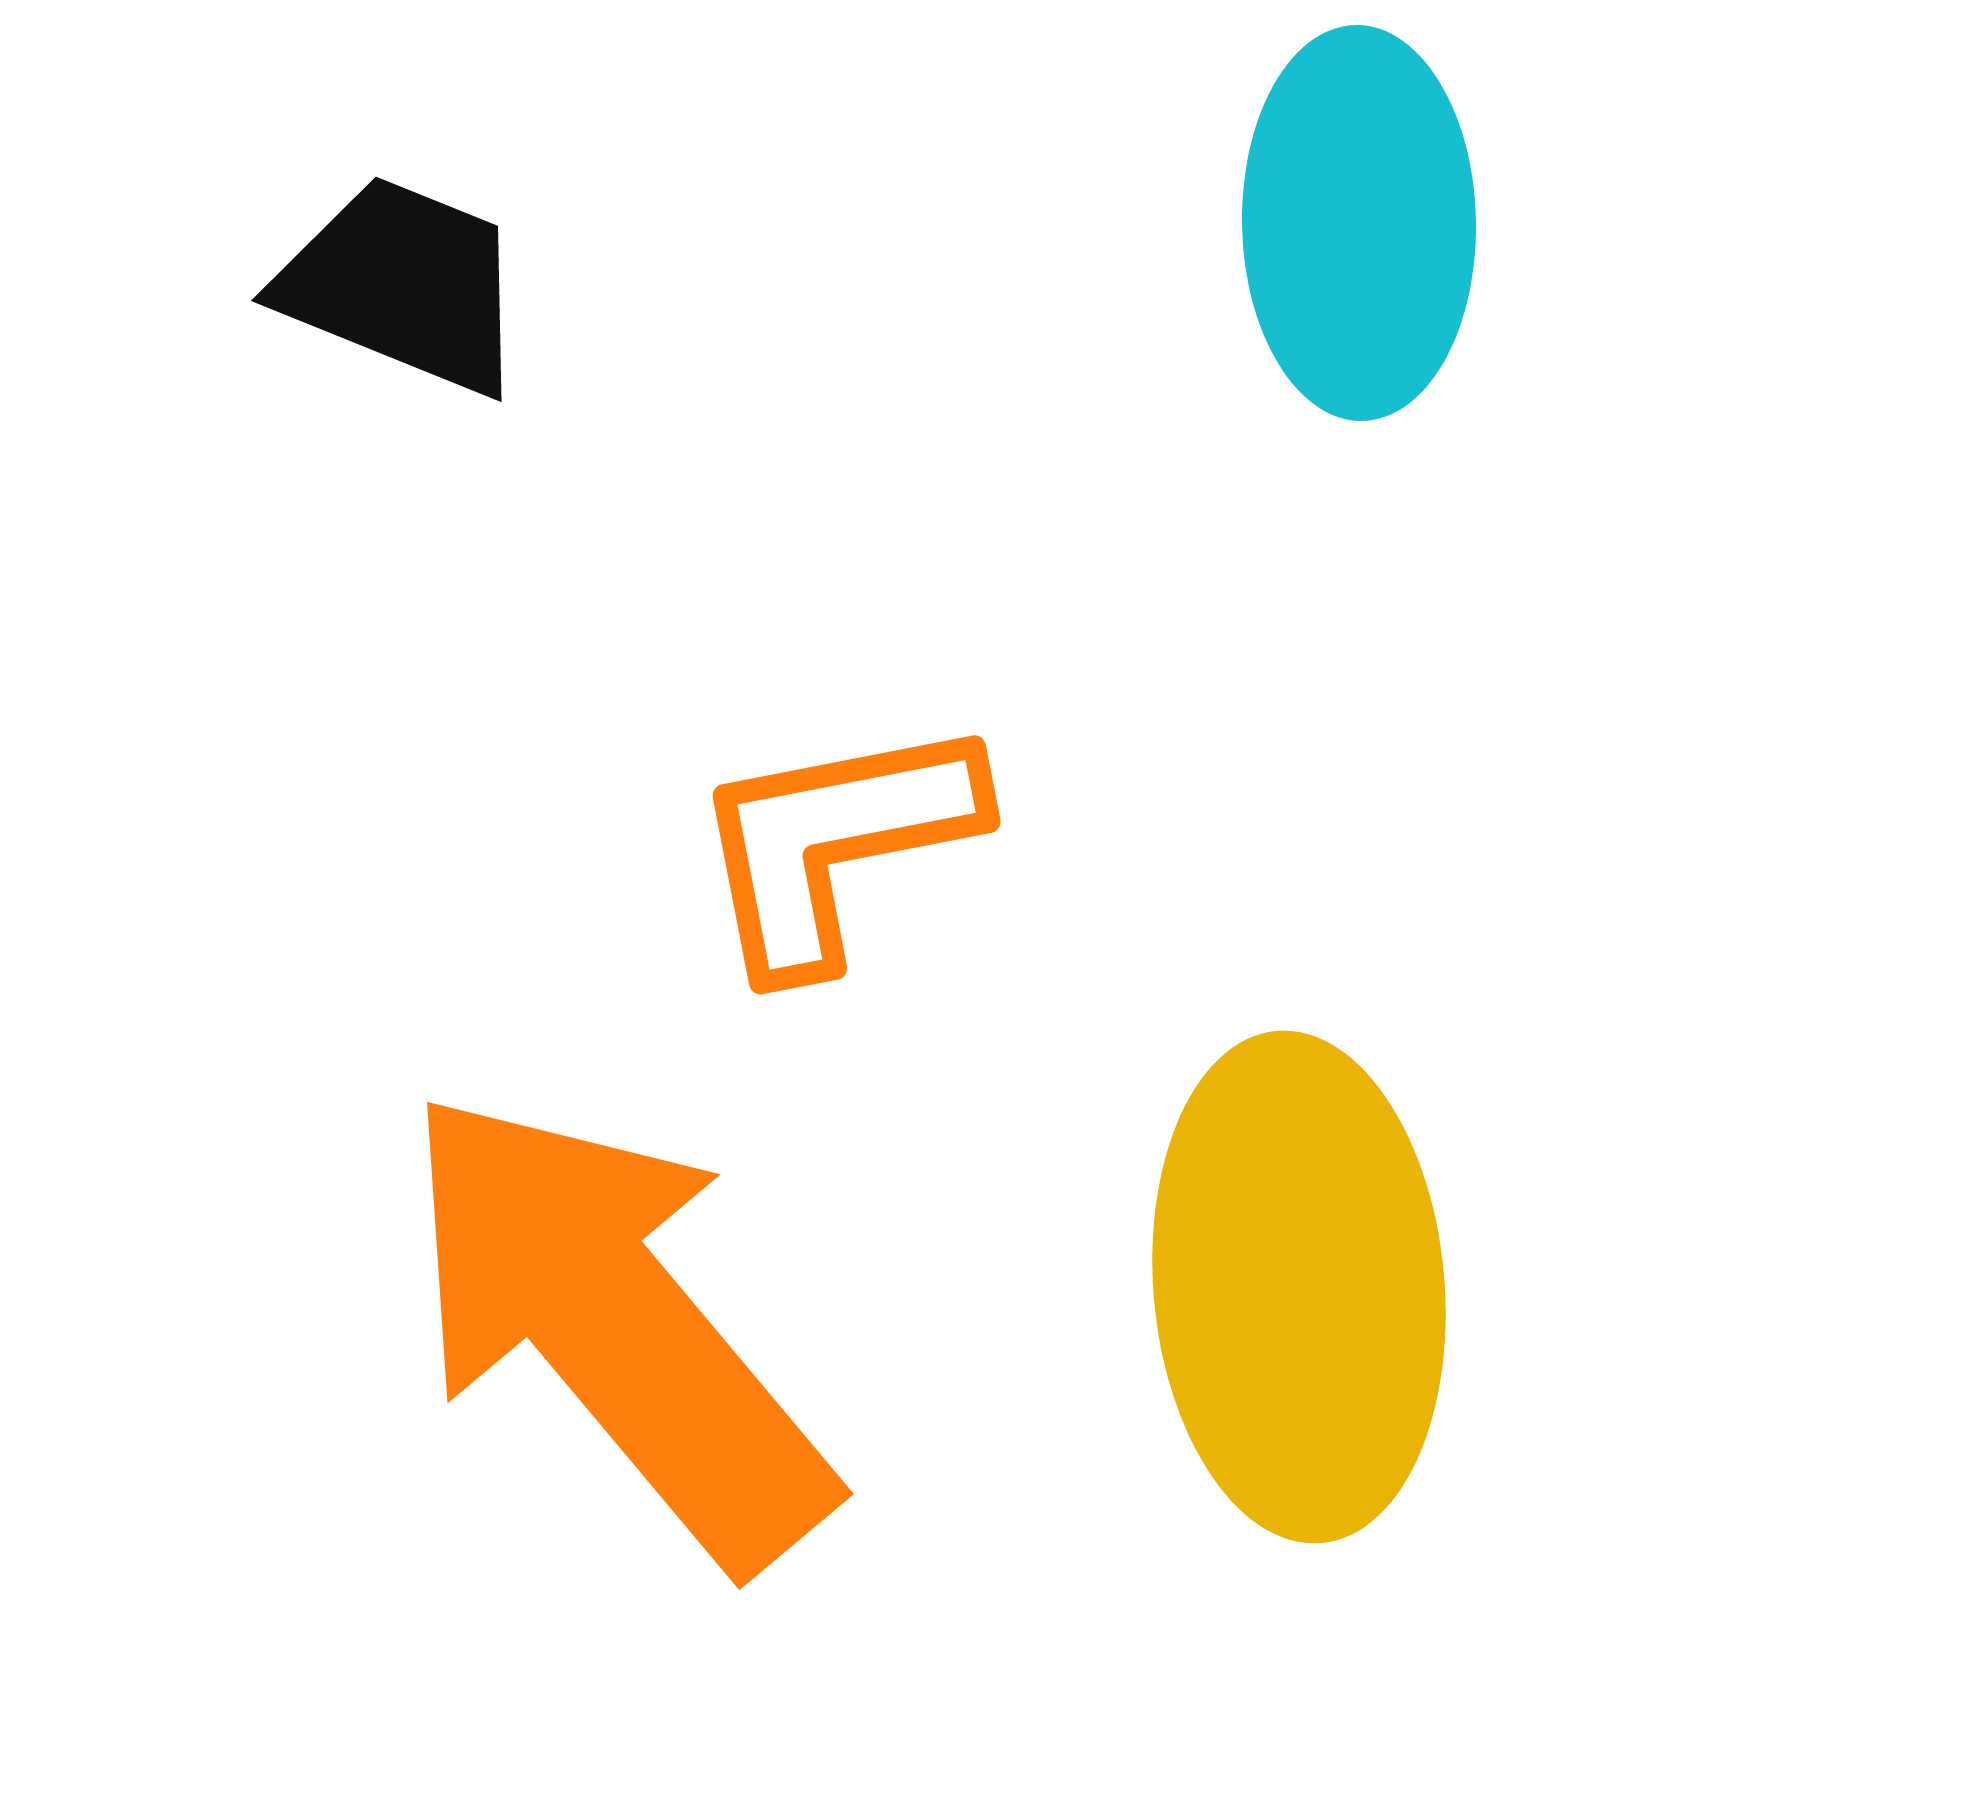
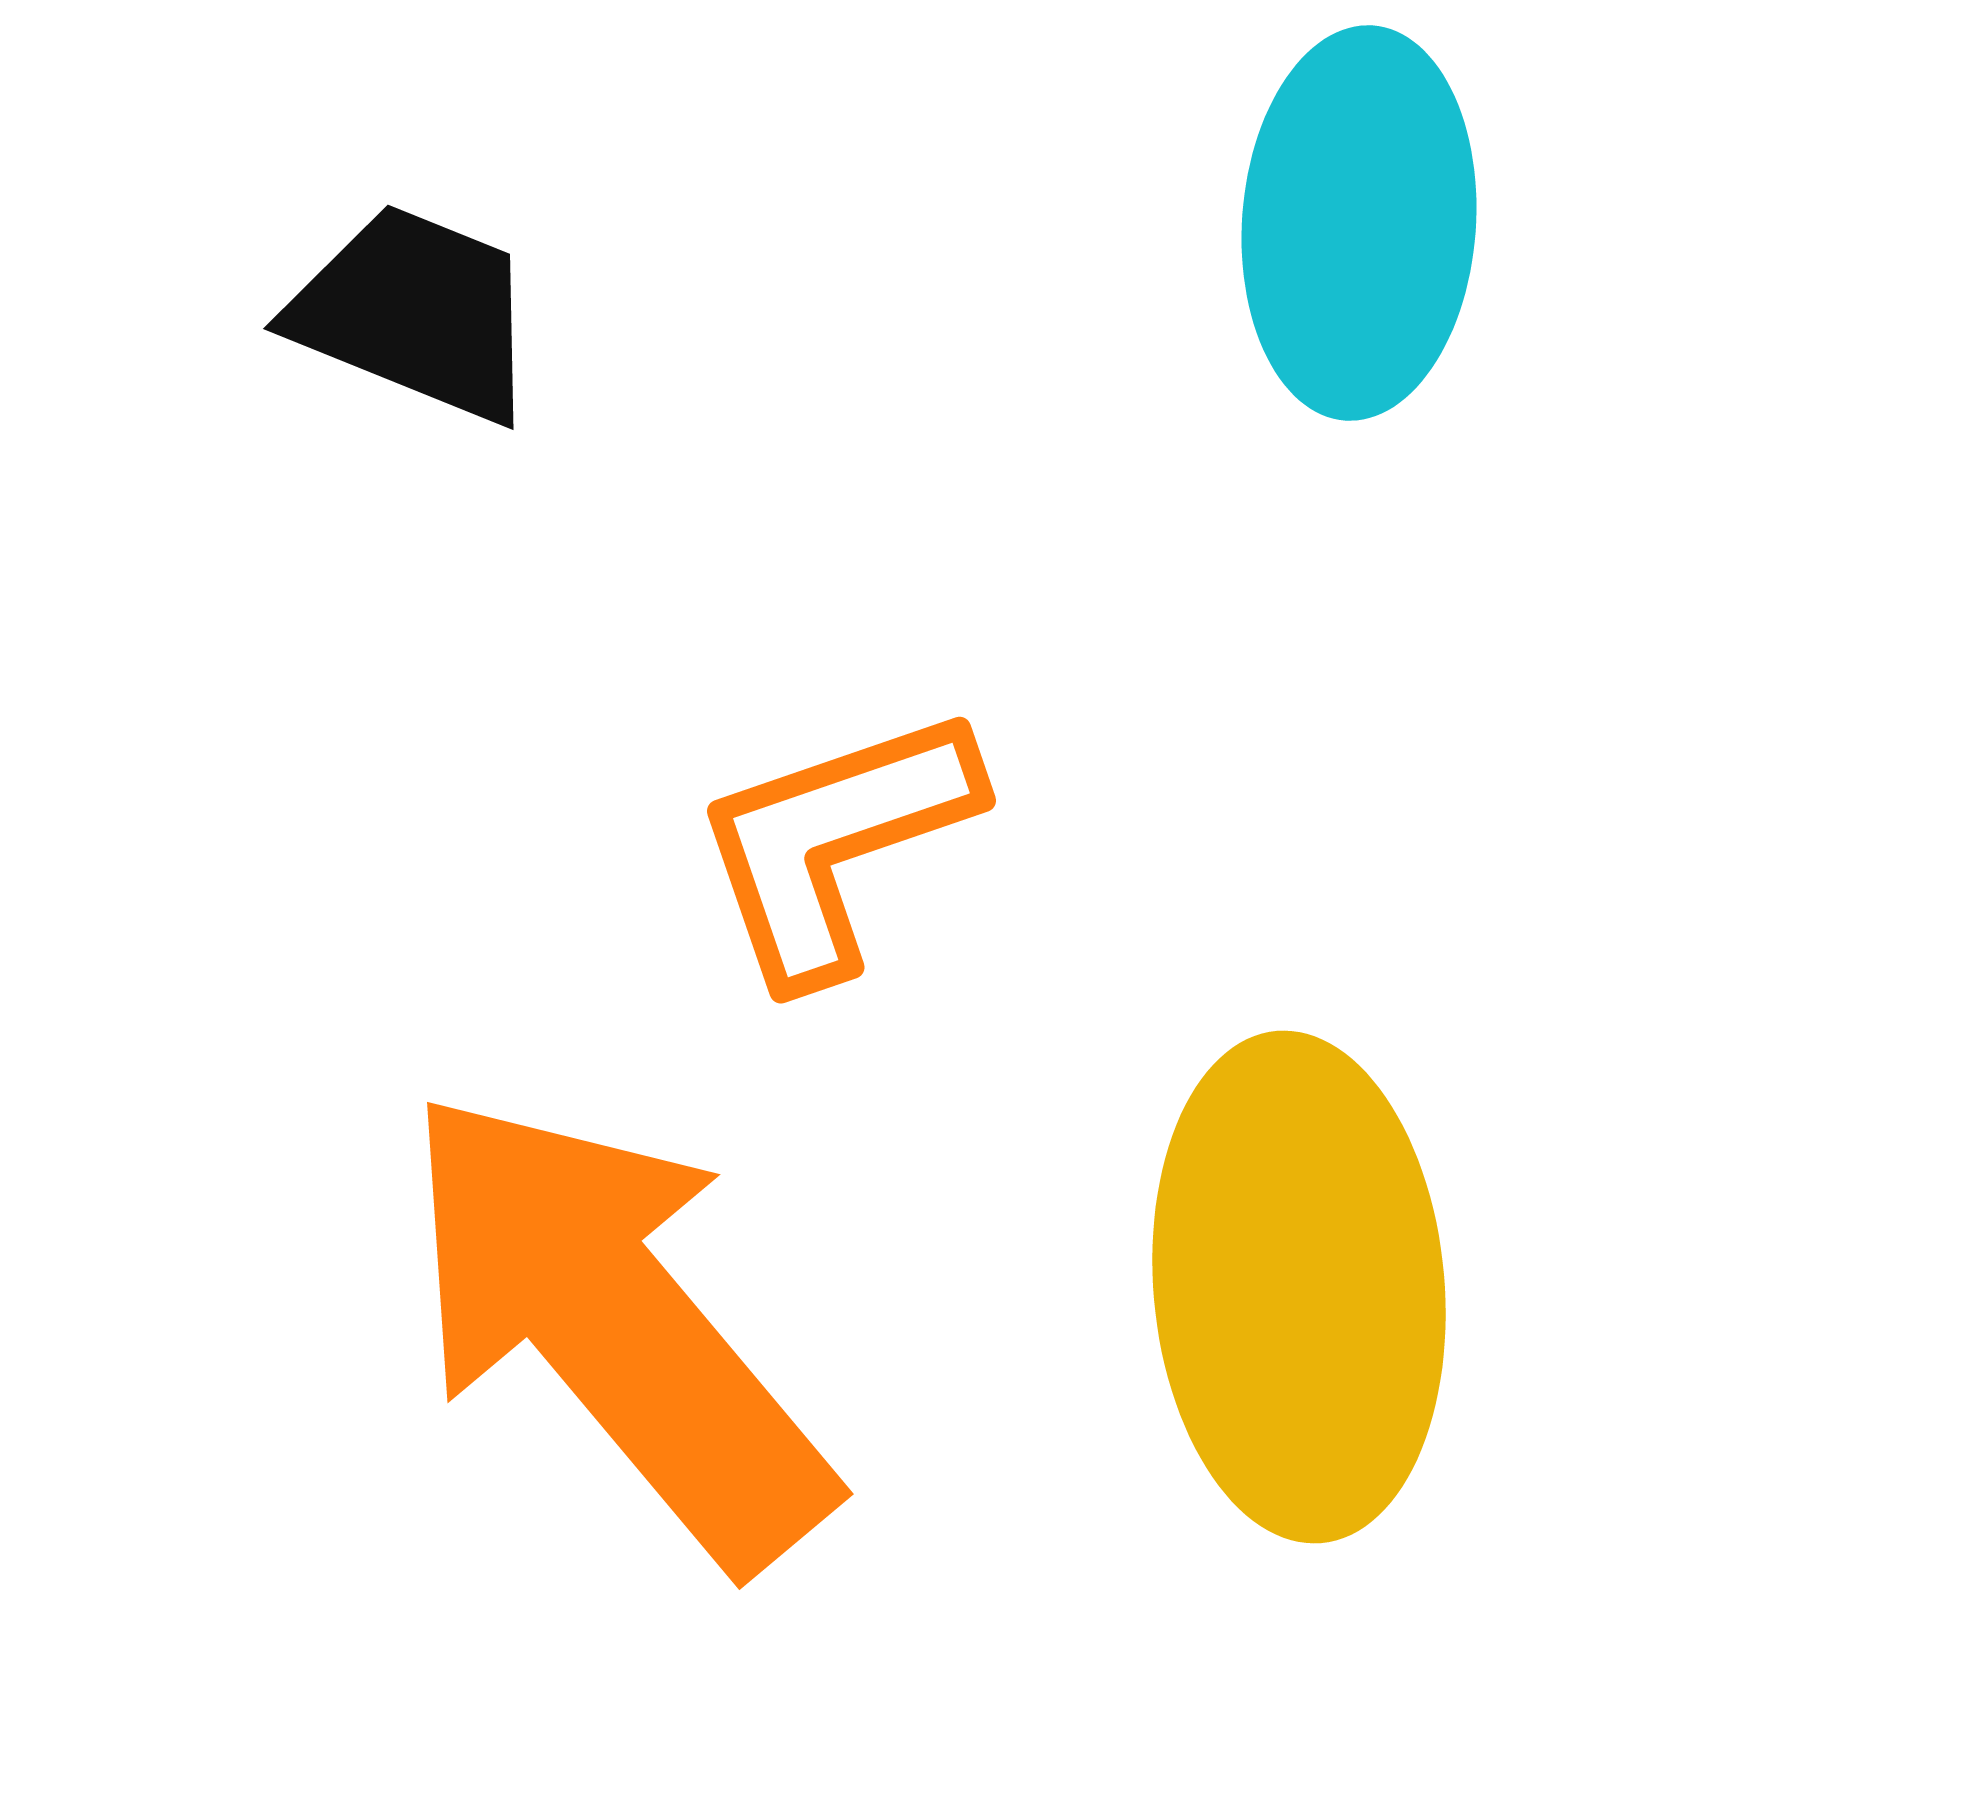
cyan ellipse: rotated 5 degrees clockwise
black trapezoid: moved 12 px right, 28 px down
orange L-shape: rotated 8 degrees counterclockwise
